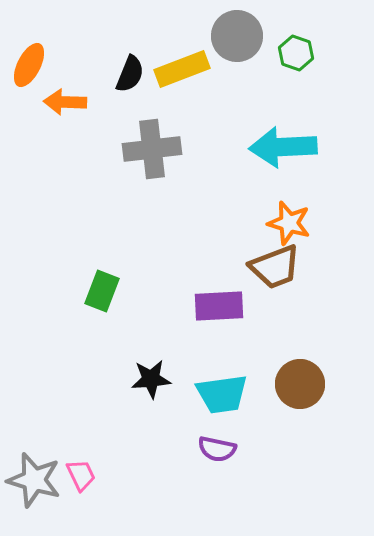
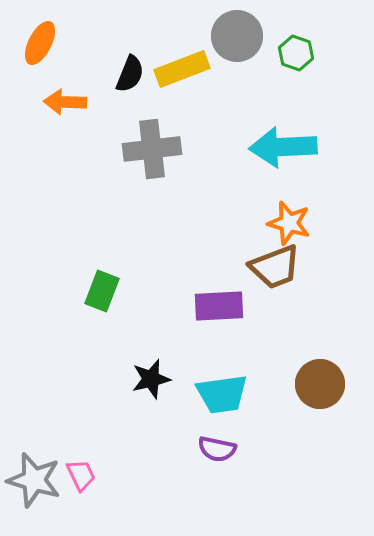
orange ellipse: moved 11 px right, 22 px up
black star: rotated 9 degrees counterclockwise
brown circle: moved 20 px right
